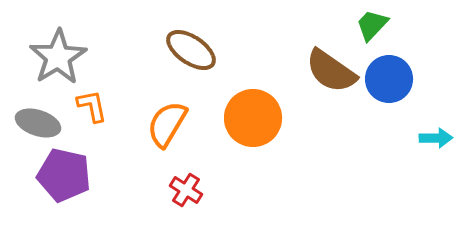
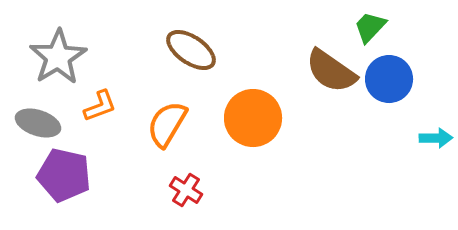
green trapezoid: moved 2 px left, 2 px down
orange L-shape: moved 8 px right; rotated 81 degrees clockwise
